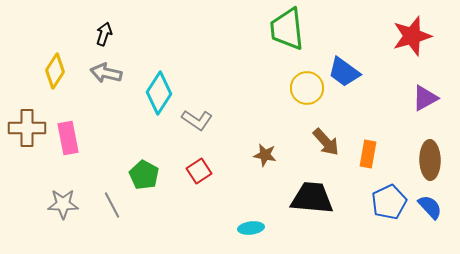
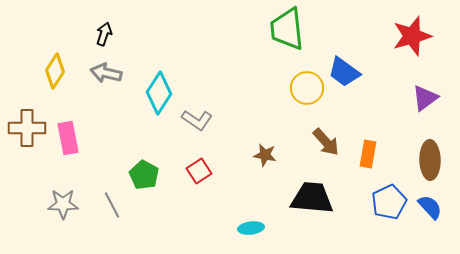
purple triangle: rotated 8 degrees counterclockwise
